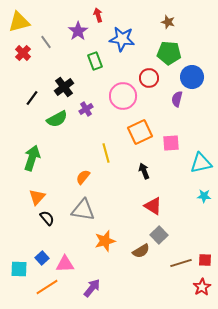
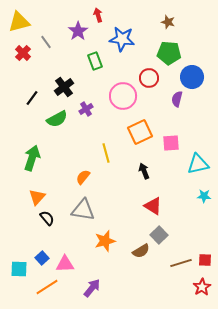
cyan triangle: moved 3 px left, 1 px down
